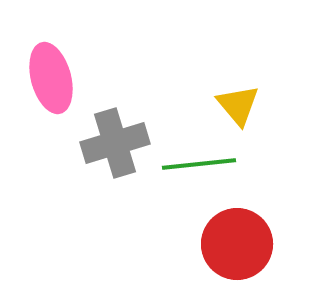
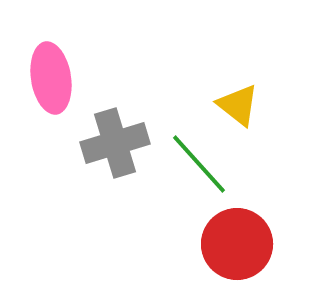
pink ellipse: rotated 6 degrees clockwise
yellow triangle: rotated 12 degrees counterclockwise
green line: rotated 54 degrees clockwise
